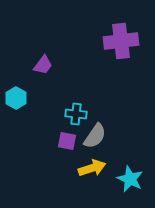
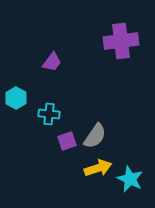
purple trapezoid: moved 9 px right, 3 px up
cyan cross: moved 27 px left
purple square: rotated 30 degrees counterclockwise
yellow arrow: moved 6 px right
